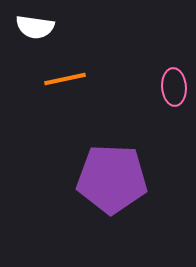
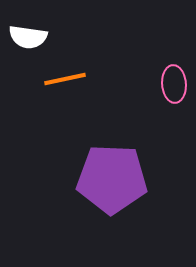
white semicircle: moved 7 px left, 10 px down
pink ellipse: moved 3 px up
